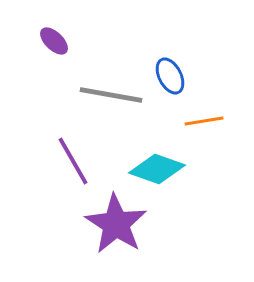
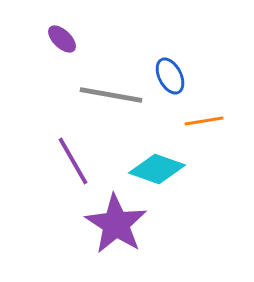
purple ellipse: moved 8 px right, 2 px up
